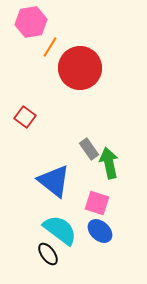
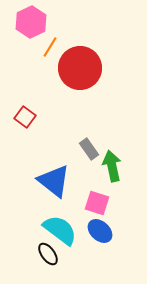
pink hexagon: rotated 16 degrees counterclockwise
green arrow: moved 3 px right, 3 px down
